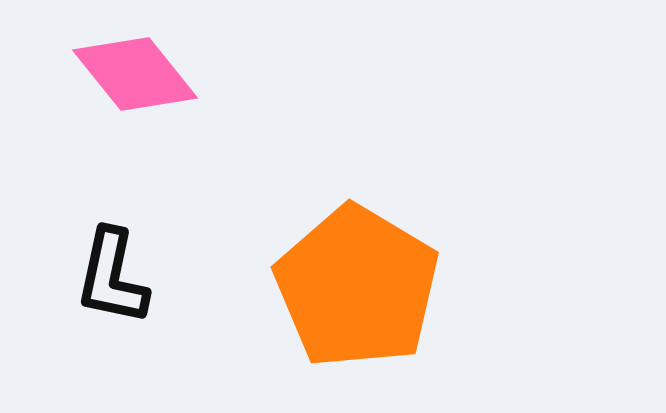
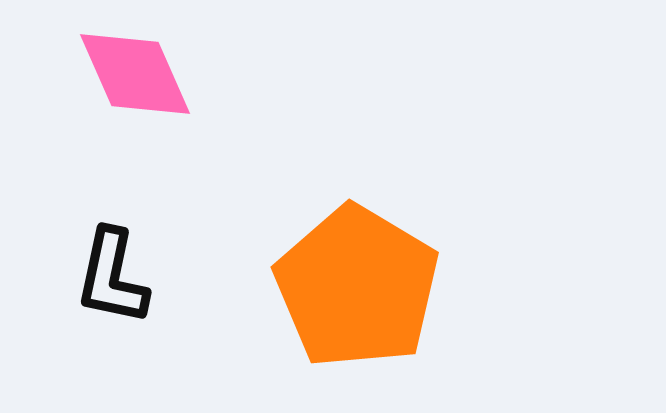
pink diamond: rotated 15 degrees clockwise
